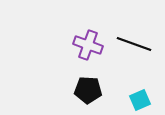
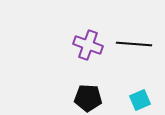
black line: rotated 16 degrees counterclockwise
black pentagon: moved 8 px down
